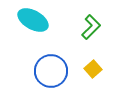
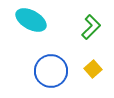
cyan ellipse: moved 2 px left
